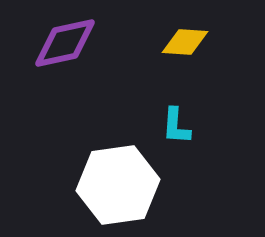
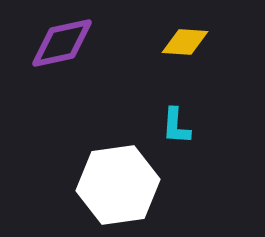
purple diamond: moved 3 px left
